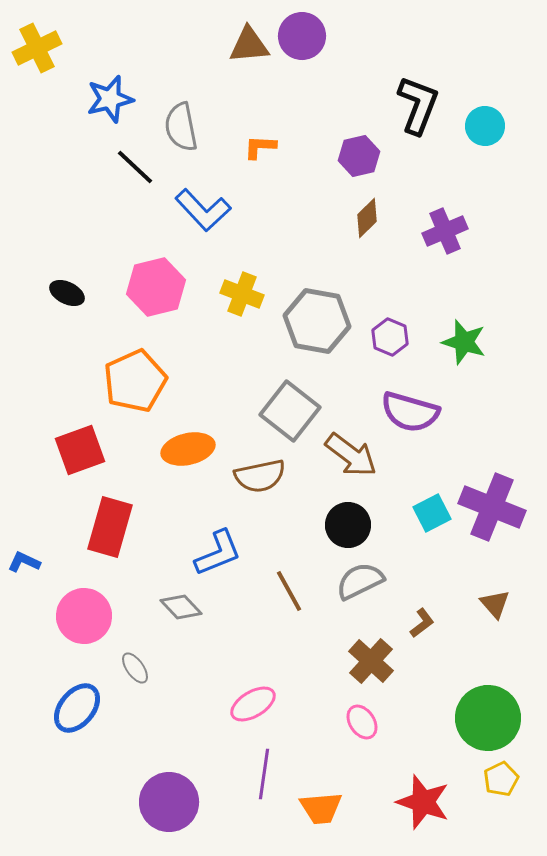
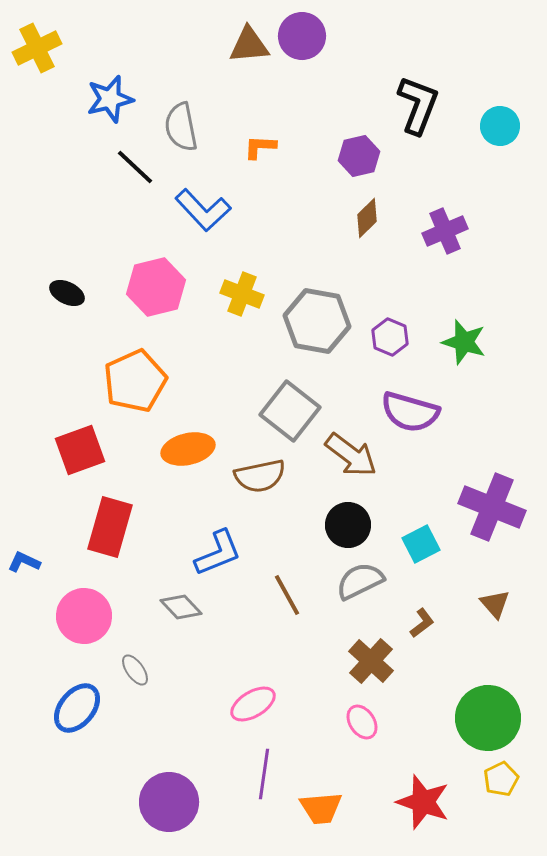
cyan circle at (485, 126): moved 15 px right
cyan square at (432, 513): moved 11 px left, 31 px down
brown line at (289, 591): moved 2 px left, 4 px down
gray ellipse at (135, 668): moved 2 px down
